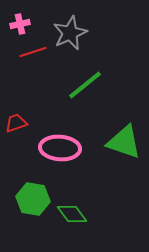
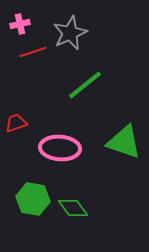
green diamond: moved 1 px right, 6 px up
